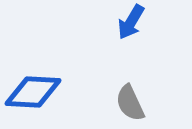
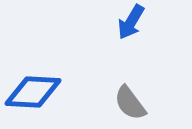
gray semicircle: rotated 12 degrees counterclockwise
